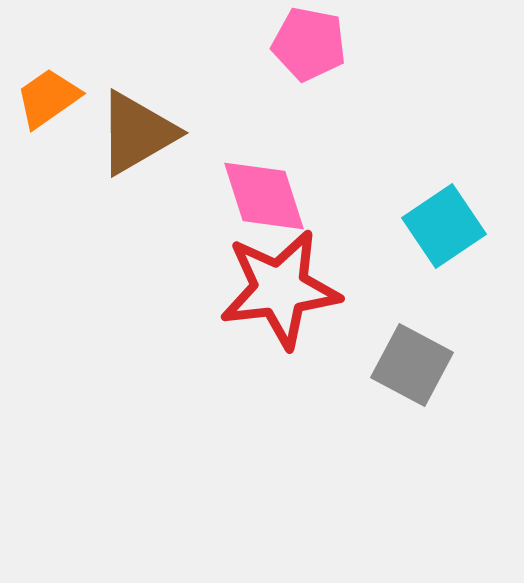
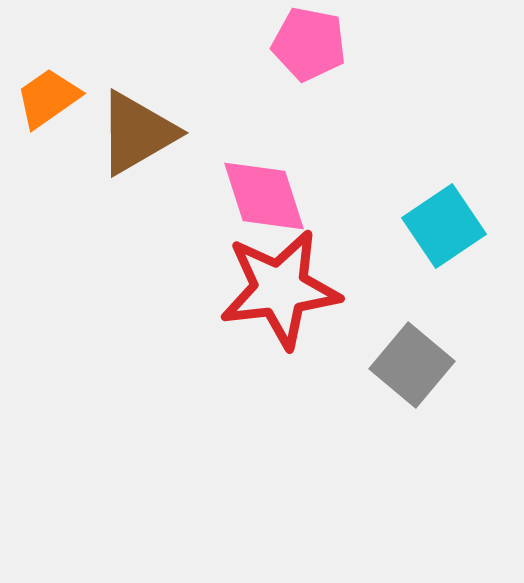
gray square: rotated 12 degrees clockwise
